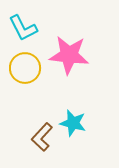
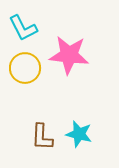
cyan star: moved 6 px right, 11 px down
brown L-shape: rotated 40 degrees counterclockwise
